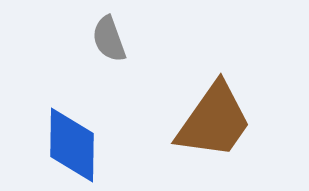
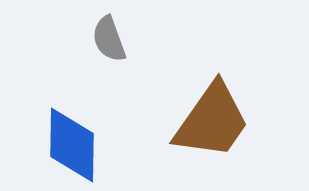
brown trapezoid: moved 2 px left
